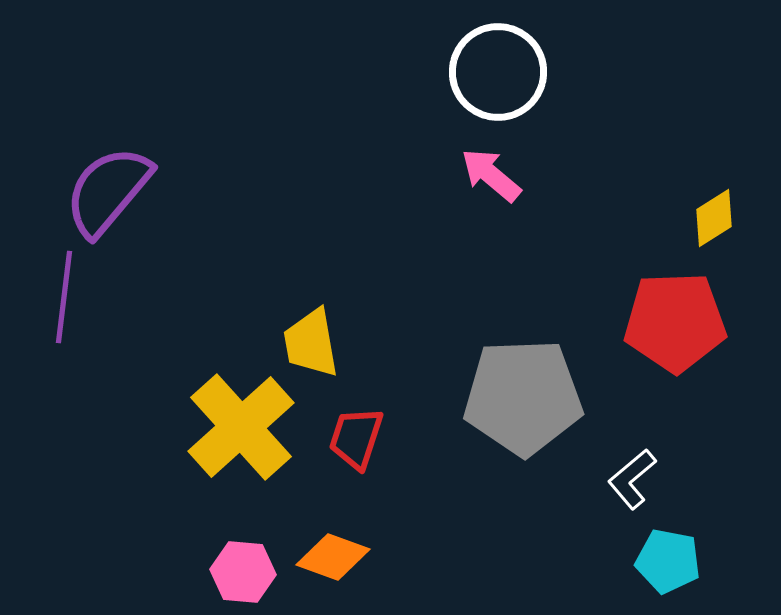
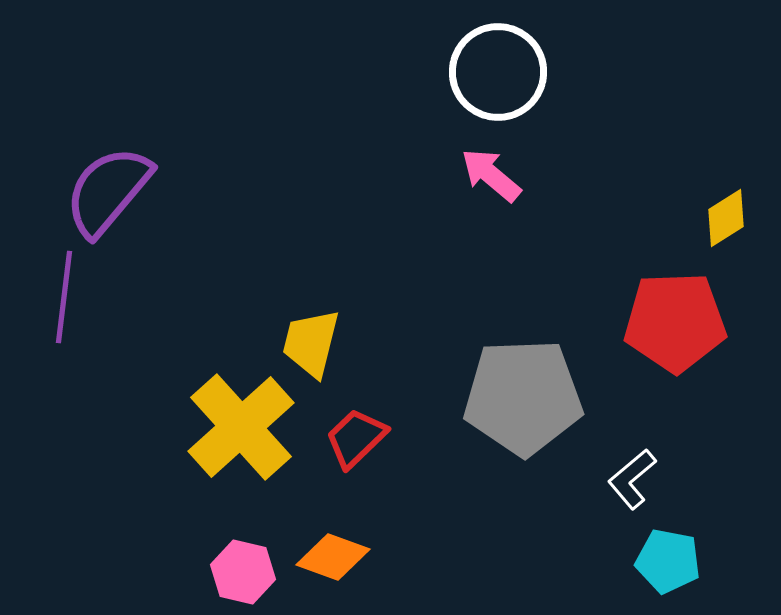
yellow diamond: moved 12 px right
yellow trapezoid: rotated 24 degrees clockwise
red trapezoid: rotated 28 degrees clockwise
pink hexagon: rotated 8 degrees clockwise
